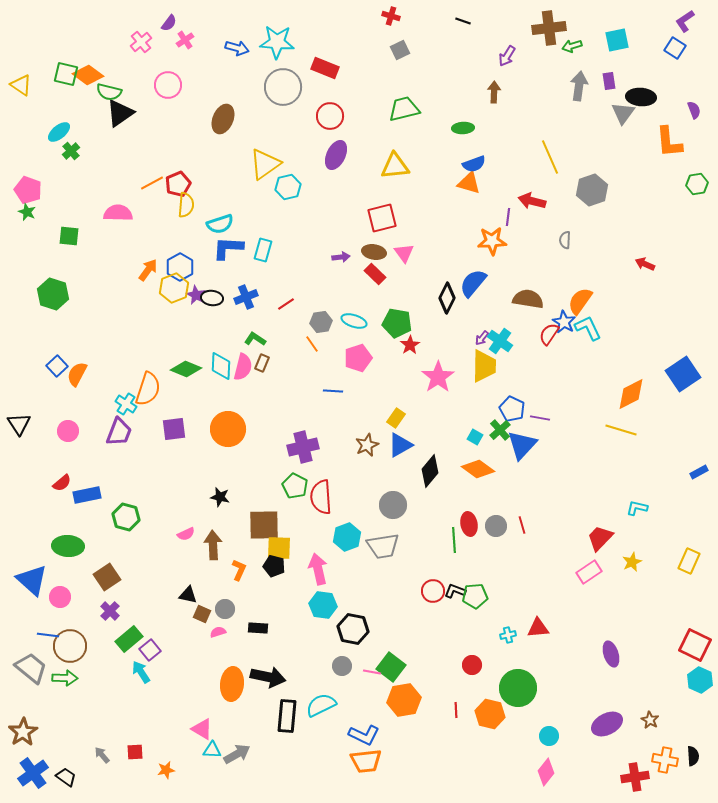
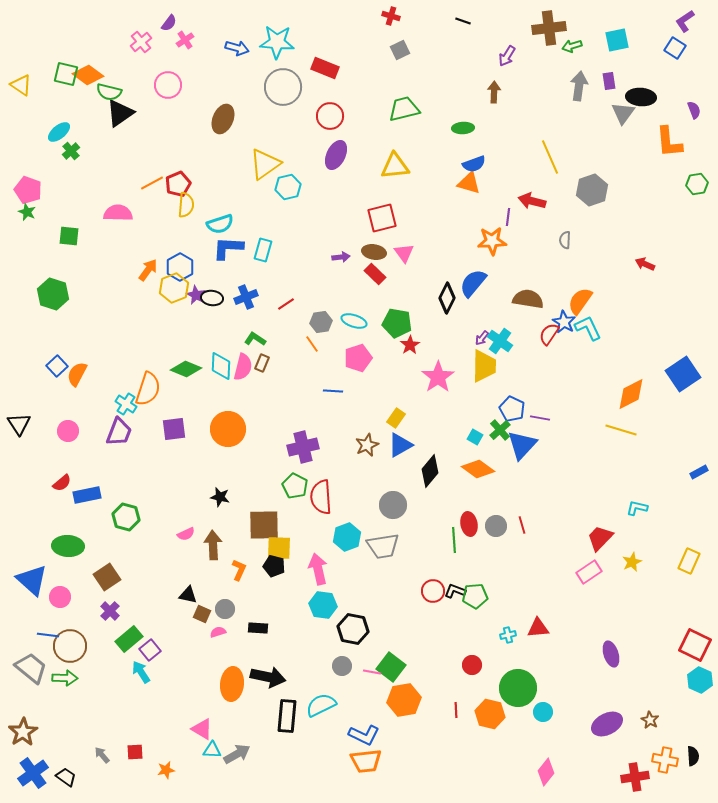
cyan circle at (549, 736): moved 6 px left, 24 px up
